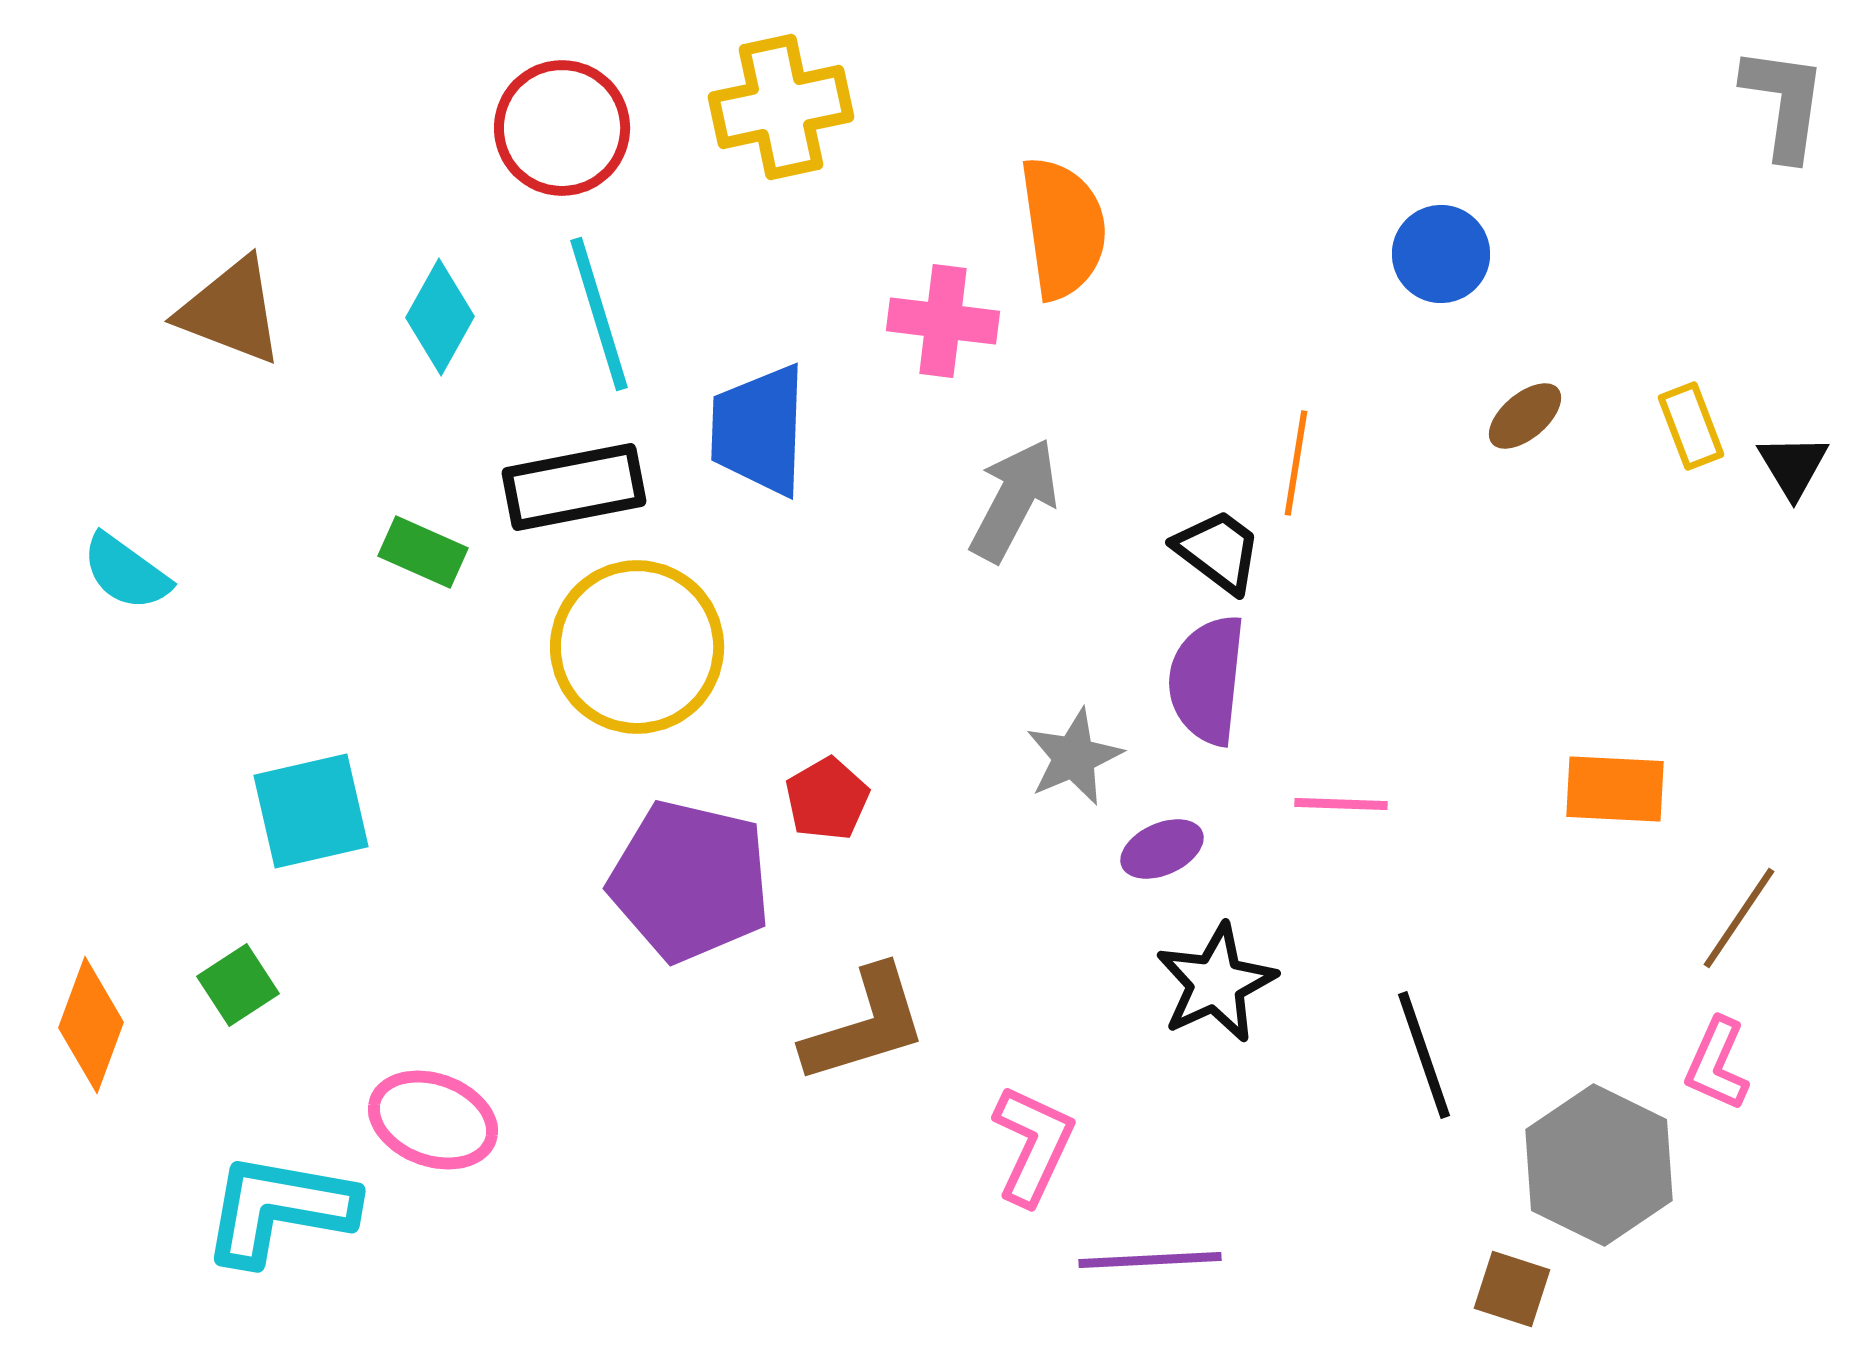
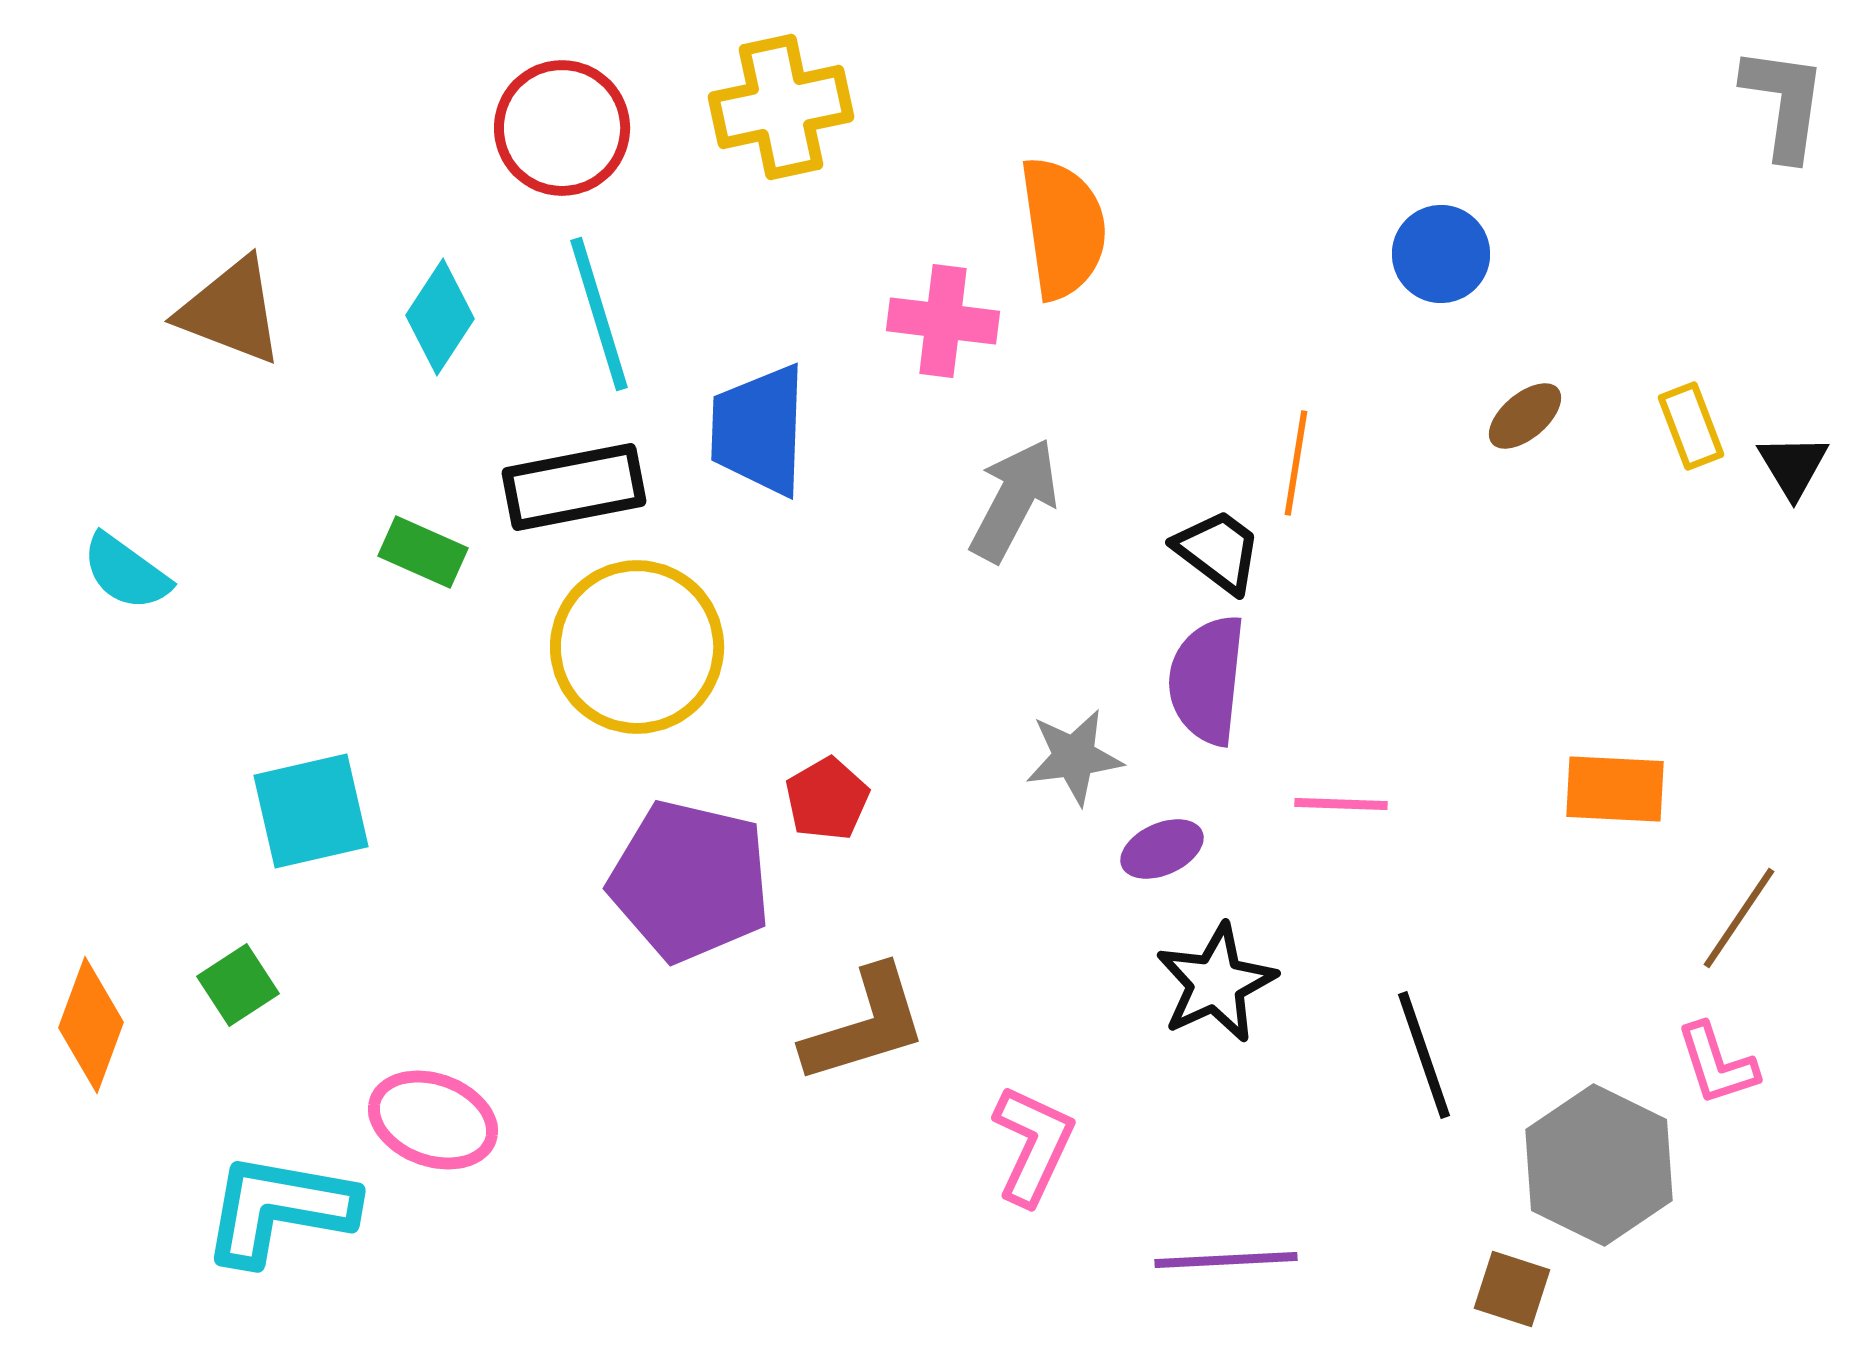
cyan diamond at (440, 317): rotated 4 degrees clockwise
gray star at (1074, 757): rotated 16 degrees clockwise
pink L-shape at (1717, 1064): rotated 42 degrees counterclockwise
purple line at (1150, 1260): moved 76 px right
